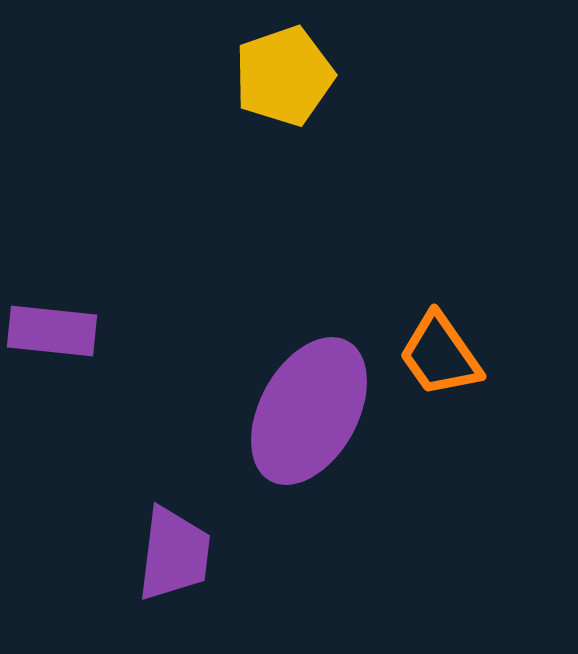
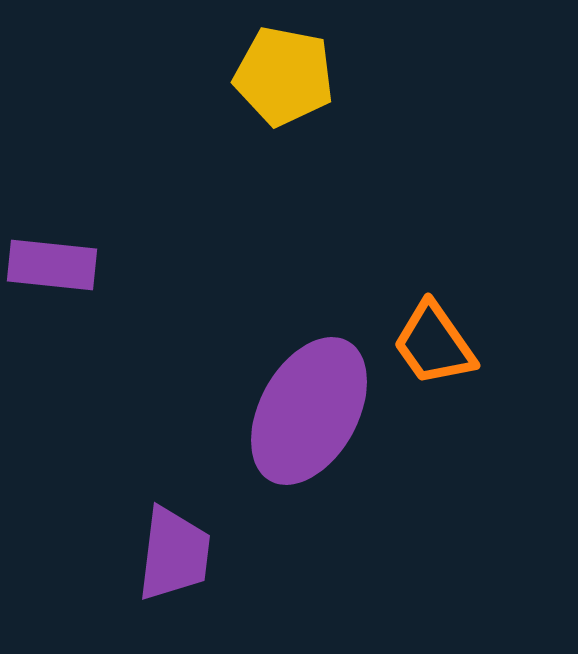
yellow pentagon: rotated 30 degrees clockwise
purple rectangle: moved 66 px up
orange trapezoid: moved 6 px left, 11 px up
